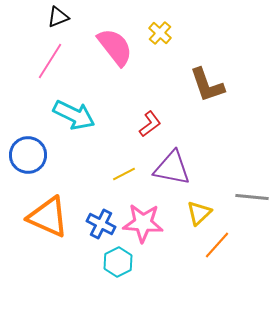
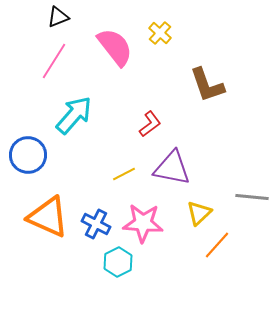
pink line: moved 4 px right
cyan arrow: rotated 75 degrees counterclockwise
blue cross: moved 5 px left
